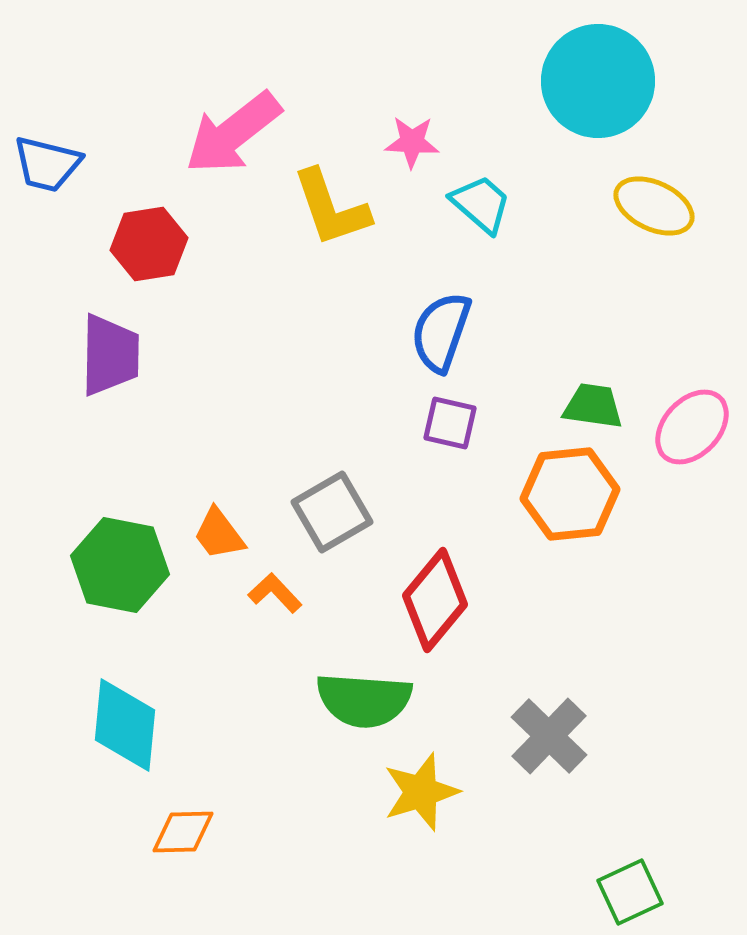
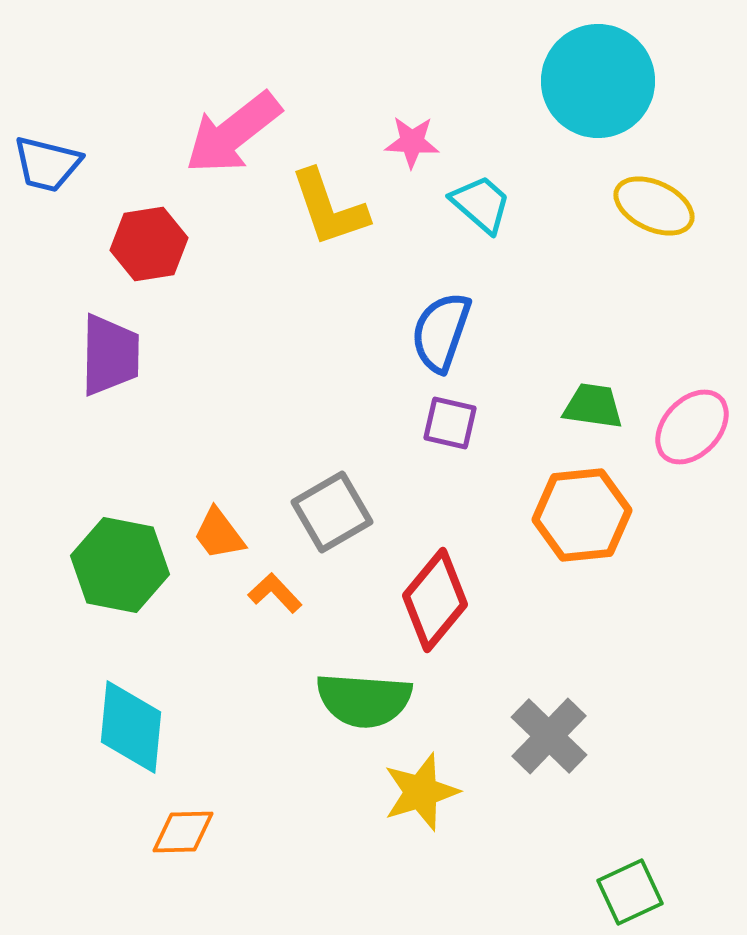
yellow L-shape: moved 2 px left
orange hexagon: moved 12 px right, 21 px down
cyan diamond: moved 6 px right, 2 px down
